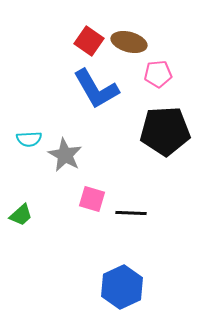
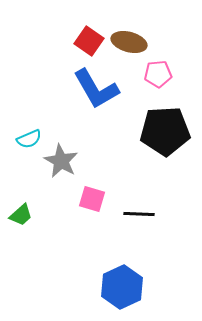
cyan semicircle: rotated 20 degrees counterclockwise
gray star: moved 4 px left, 6 px down
black line: moved 8 px right, 1 px down
